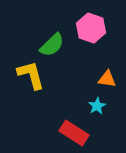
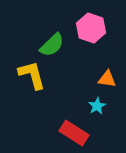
yellow L-shape: moved 1 px right
